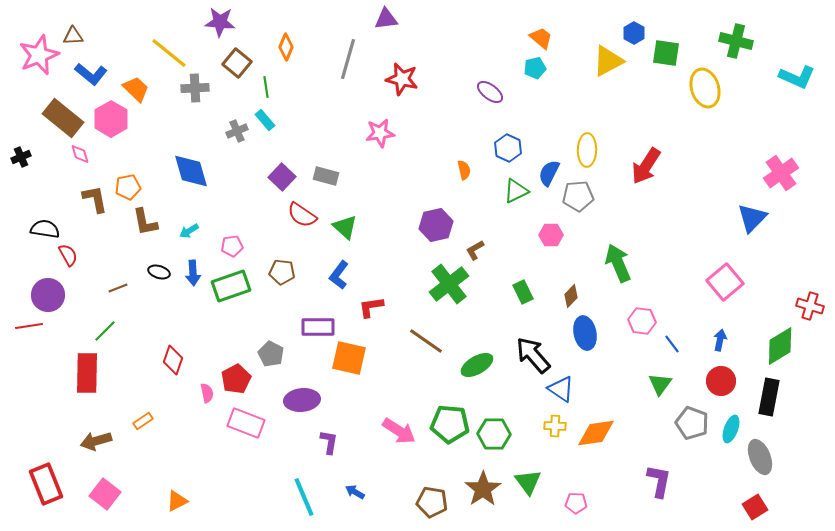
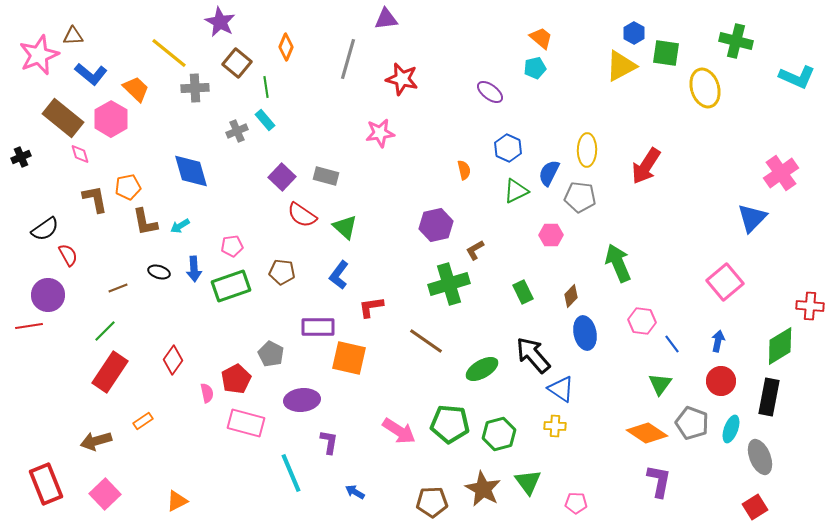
purple star at (220, 22): rotated 24 degrees clockwise
yellow triangle at (608, 61): moved 13 px right, 5 px down
gray pentagon at (578, 196): moved 2 px right, 1 px down; rotated 12 degrees clockwise
black semicircle at (45, 229): rotated 136 degrees clockwise
cyan arrow at (189, 231): moved 9 px left, 5 px up
blue arrow at (193, 273): moved 1 px right, 4 px up
green cross at (449, 284): rotated 21 degrees clockwise
red cross at (810, 306): rotated 12 degrees counterclockwise
blue arrow at (720, 340): moved 2 px left, 1 px down
red diamond at (173, 360): rotated 16 degrees clockwise
green ellipse at (477, 365): moved 5 px right, 4 px down
red rectangle at (87, 373): moved 23 px right, 1 px up; rotated 33 degrees clockwise
pink rectangle at (246, 423): rotated 6 degrees counterclockwise
orange diamond at (596, 433): moved 51 px right; rotated 42 degrees clockwise
green hexagon at (494, 434): moved 5 px right; rotated 16 degrees counterclockwise
brown star at (483, 489): rotated 9 degrees counterclockwise
pink square at (105, 494): rotated 8 degrees clockwise
cyan line at (304, 497): moved 13 px left, 24 px up
brown pentagon at (432, 502): rotated 12 degrees counterclockwise
